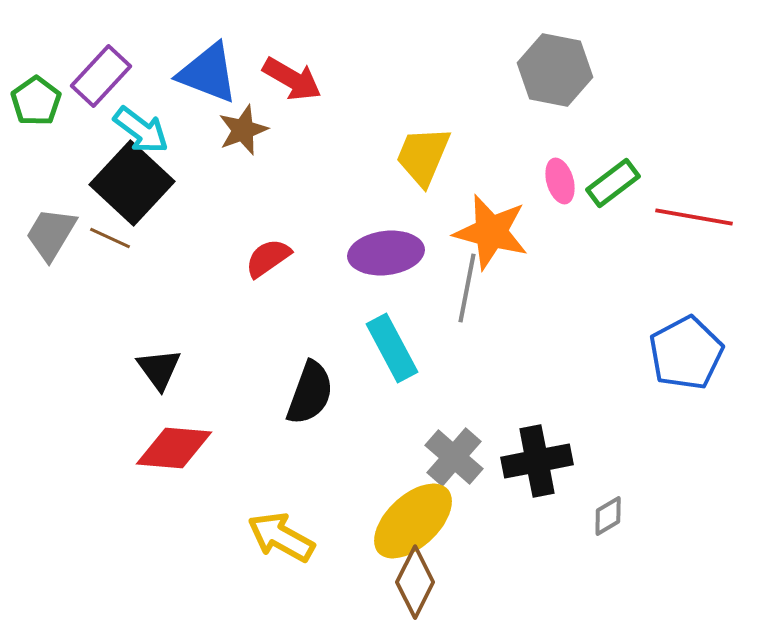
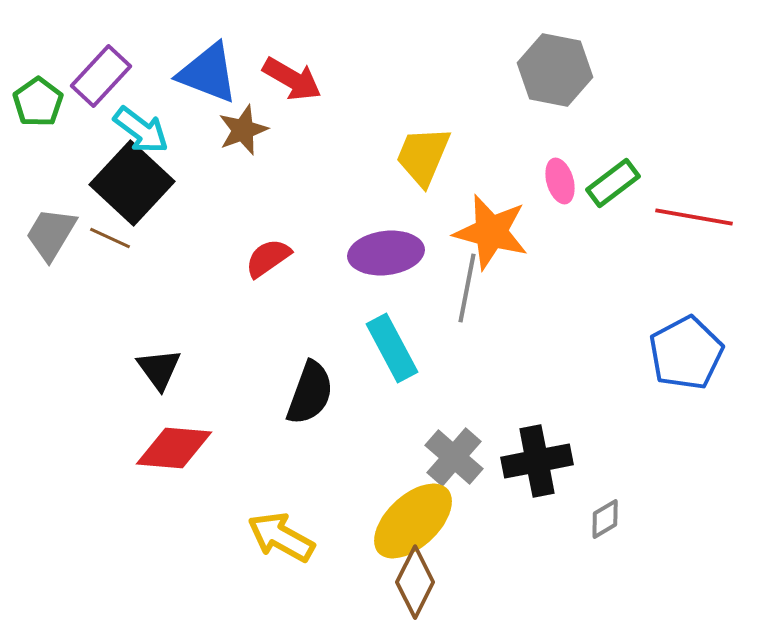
green pentagon: moved 2 px right, 1 px down
gray diamond: moved 3 px left, 3 px down
